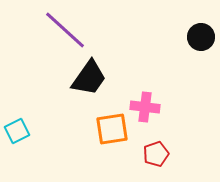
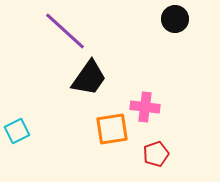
purple line: moved 1 px down
black circle: moved 26 px left, 18 px up
